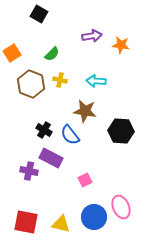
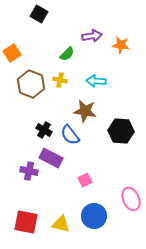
green semicircle: moved 15 px right
pink ellipse: moved 10 px right, 8 px up
blue circle: moved 1 px up
